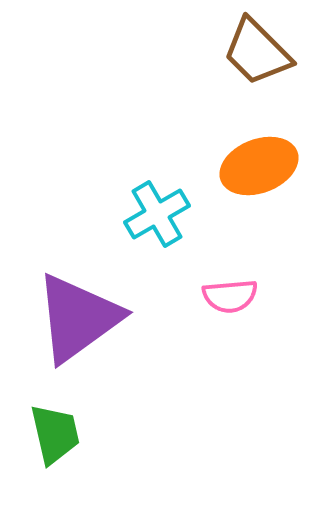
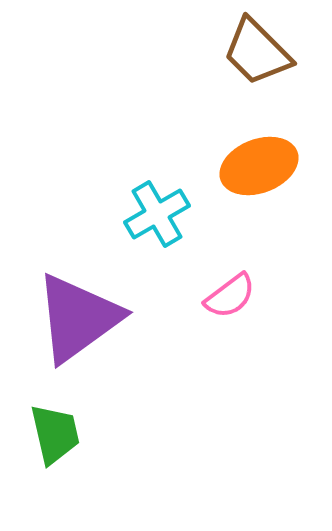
pink semicircle: rotated 32 degrees counterclockwise
